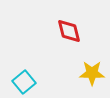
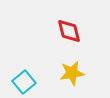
yellow star: moved 20 px left; rotated 10 degrees counterclockwise
